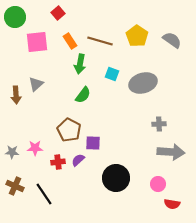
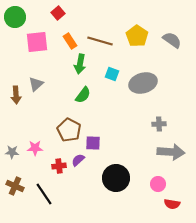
red cross: moved 1 px right, 4 px down
